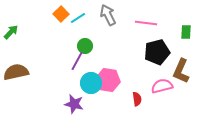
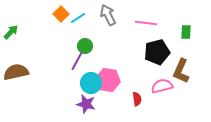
purple star: moved 12 px right
